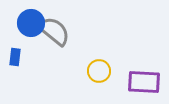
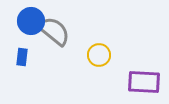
blue circle: moved 2 px up
blue rectangle: moved 7 px right
yellow circle: moved 16 px up
